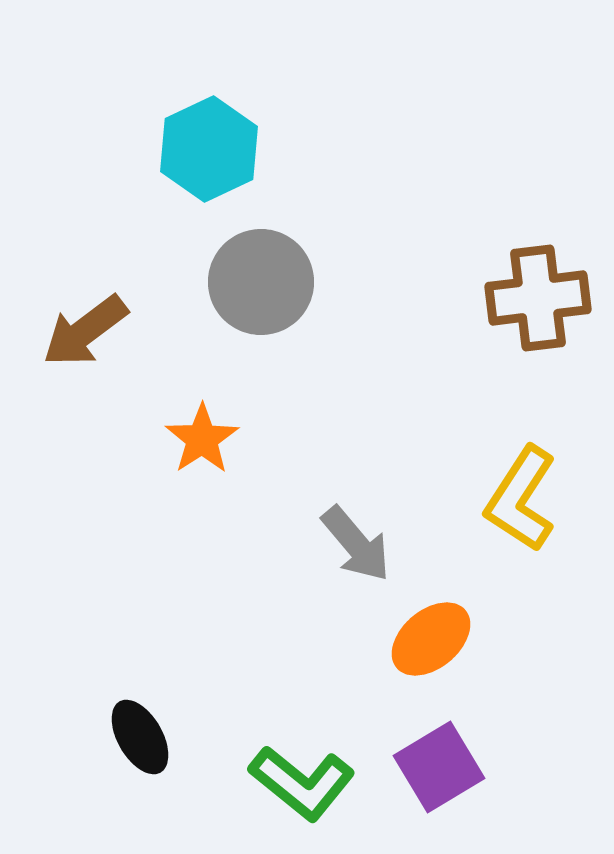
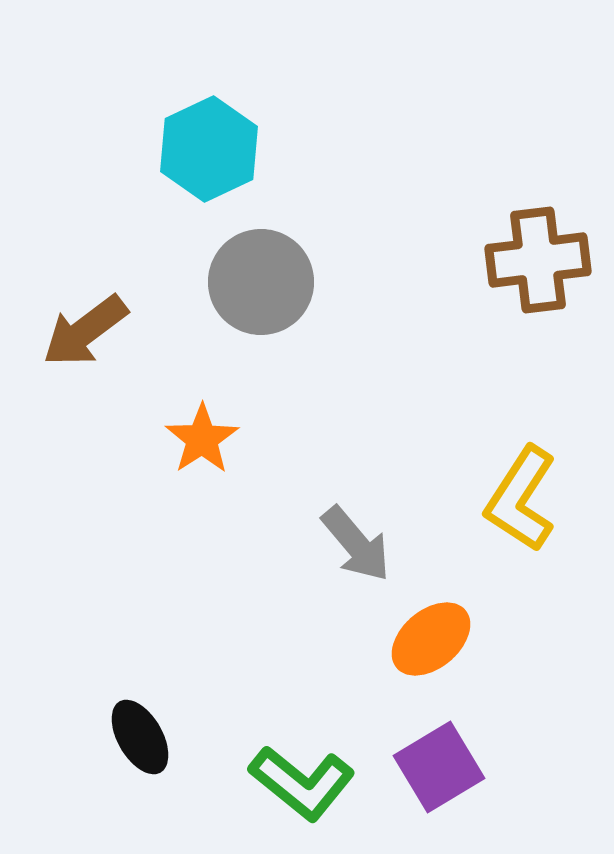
brown cross: moved 38 px up
